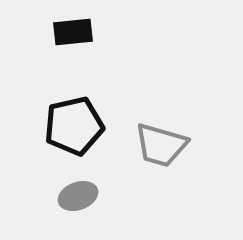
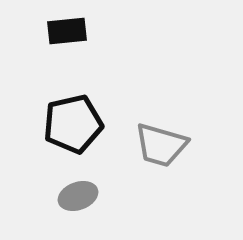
black rectangle: moved 6 px left, 1 px up
black pentagon: moved 1 px left, 2 px up
